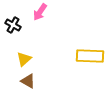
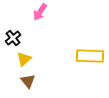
black cross: moved 13 px down; rotated 21 degrees clockwise
brown triangle: rotated 21 degrees clockwise
